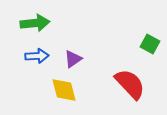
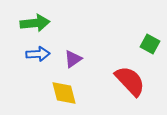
blue arrow: moved 1 px right, 2 px up
red semicircle: moved 3 px up
yellow diamond: moved 3 px down
